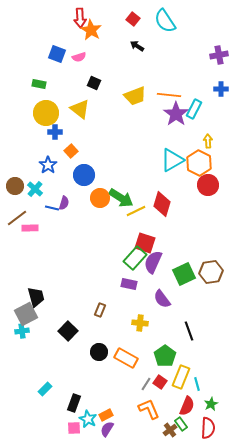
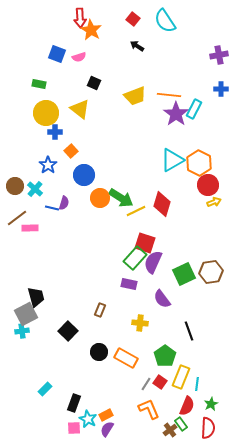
yellow arrow at (208, 141): moved 6 px right, 61 px down; rotated 72 degrees clockwise
cyan line at (197, 384): rotated 24 degrees clockwise
